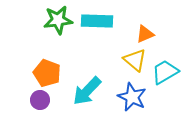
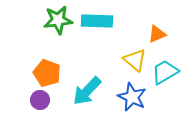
orange triangle: moved 12 px right
